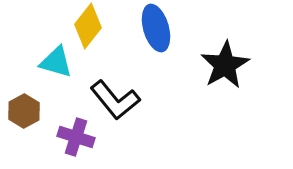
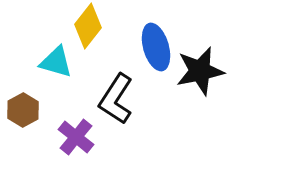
blue ellipse: moved 19 px down
black star: moved 25 px left, 6 px down; rotated 18 degrees clockwise
black L-shape: moved 1 px right, 1 px up; rotated 72 degrees clockwise
brown hexagon: moved 1 px left, 1 px up
purple cross: rotated 21 degrees clockwise
